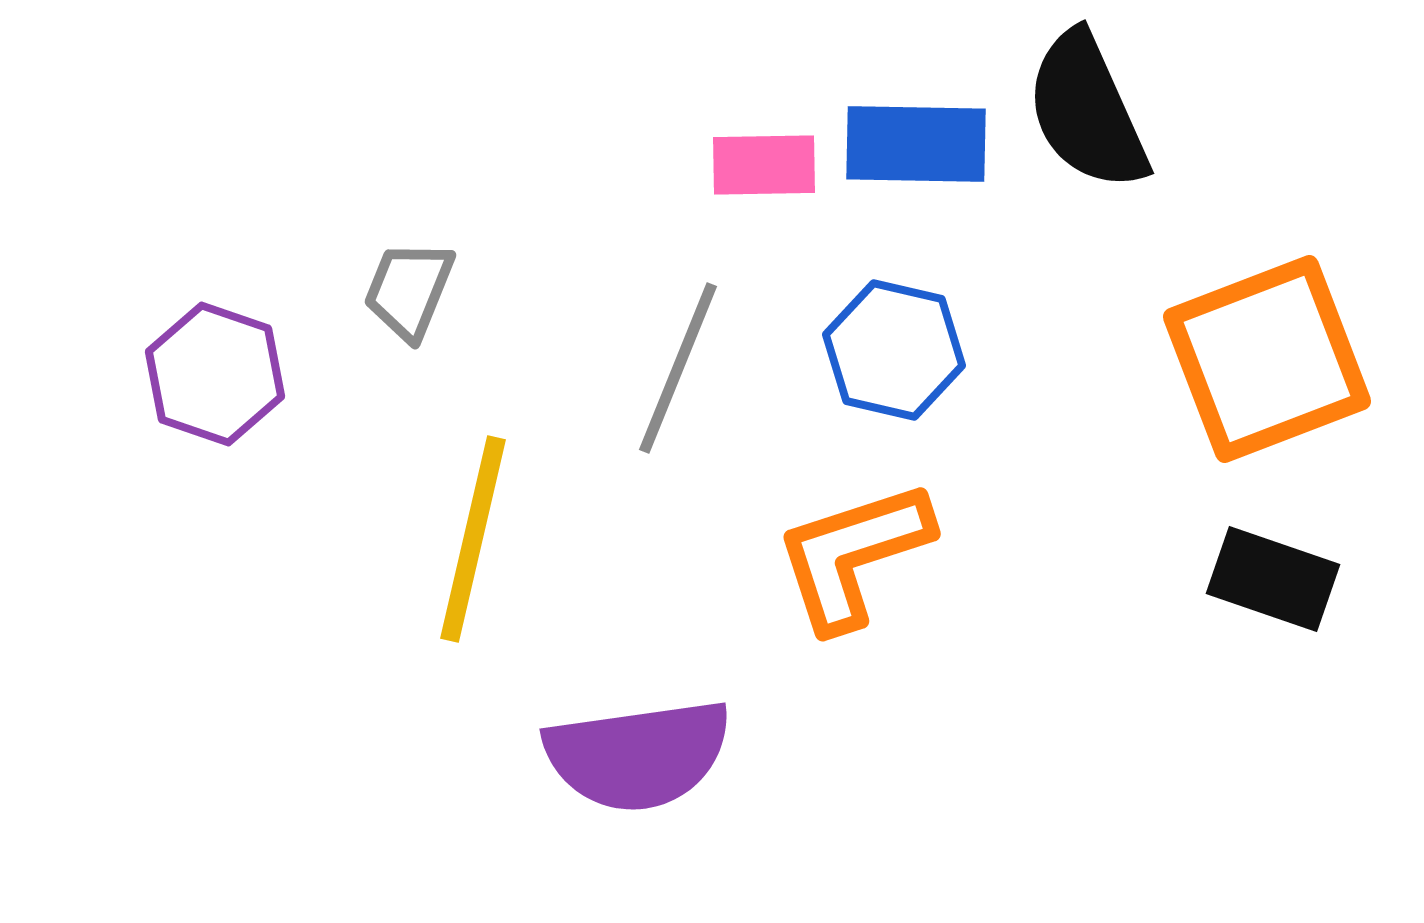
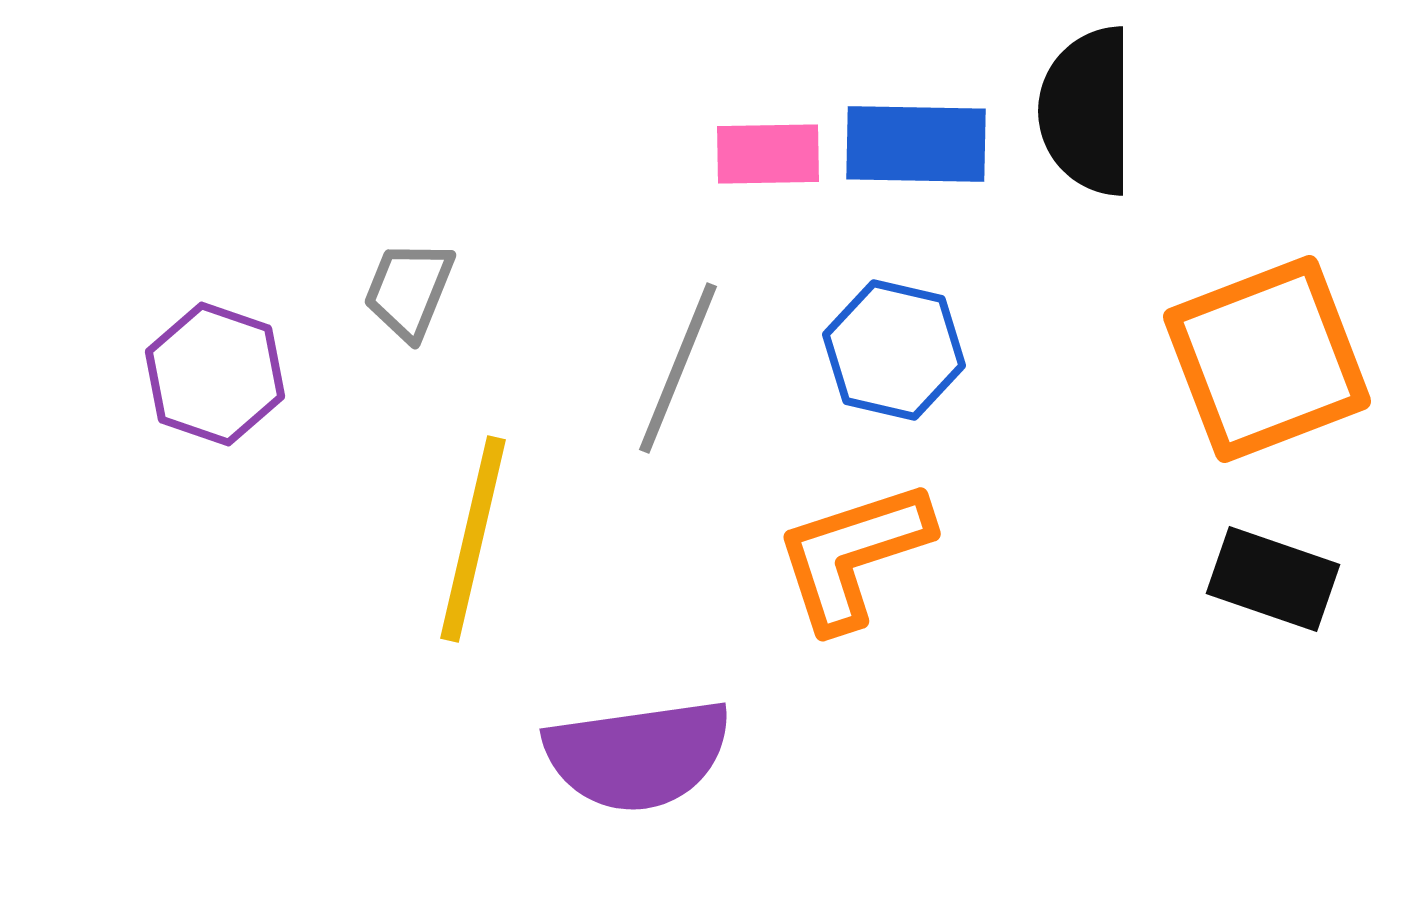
black semicircle: rotated 24 degrees clockwise
pink rectangle: moved 4 px right, 11 px up
